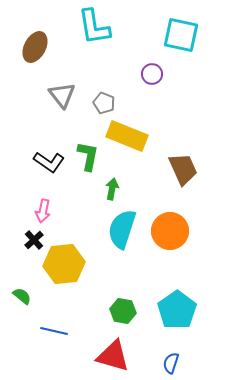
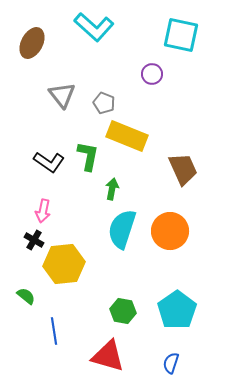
cyan L-shape: rotated 39 degrees counterclockwise
brown ellipse: moved 3 px left, 4 px up
black cross: rotated 18 degrees counterclockwise
green semicircle: moved 4 px right
blue line: rotated 68 degrees clockwise
red triangle: moved 5 px left
